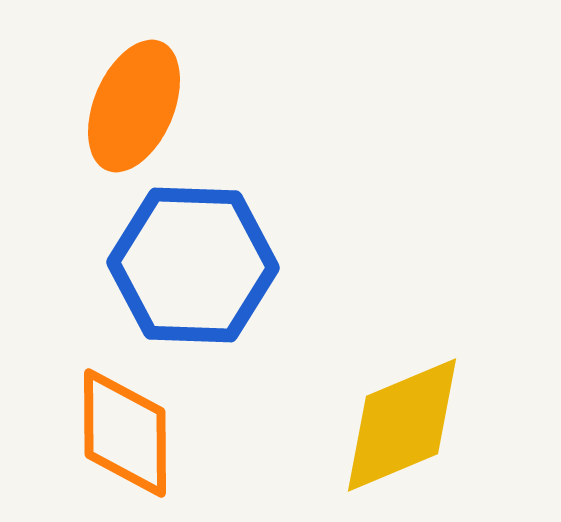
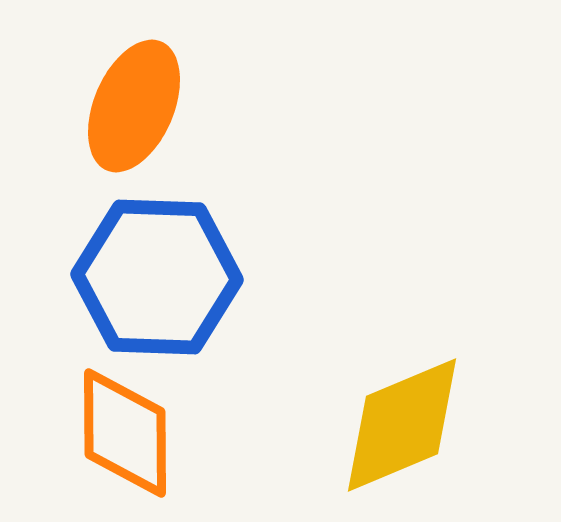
blue hexagon: moved 36 px left, 12 px down
